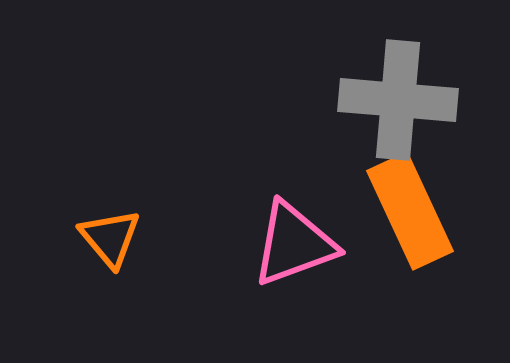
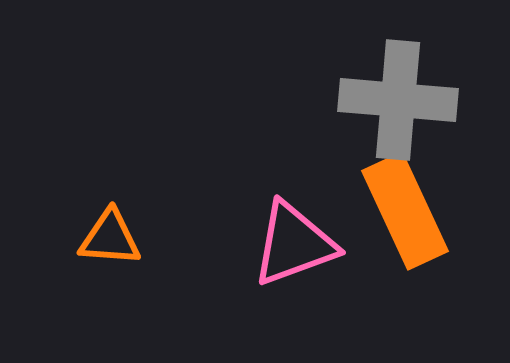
orange rectangle: moved 5 px left
orange triangle: rotated 46 degrees counterclockwise
